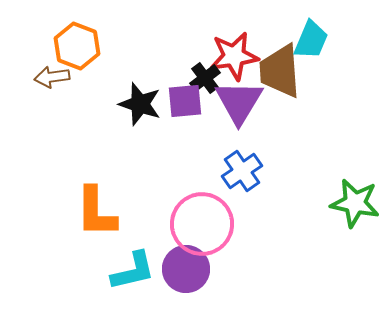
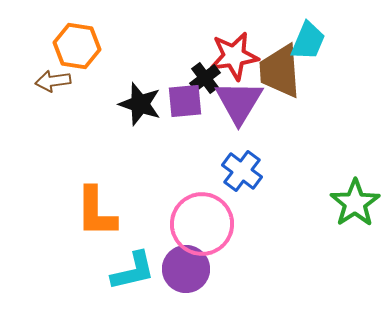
cyan trapezoid: moved 3 px left, 1 px down
orange hexagon: rotated 12 degrees counterclockwise
brown arrow: moved 1 px right, 4 px down
blue cross: rotated 18 degrees counterclockwise
green star: rotated 27 degrees clockwise
